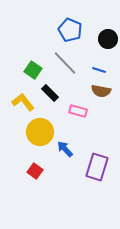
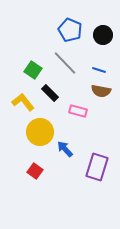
black circle: moved 5 px left, 4 px up
